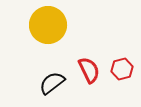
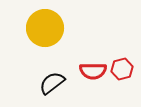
yellow circle: moved 3 px left, 3 px down
red semicircle: moved 4 px right, 1 px down; rotated 116 degrees clockwise
